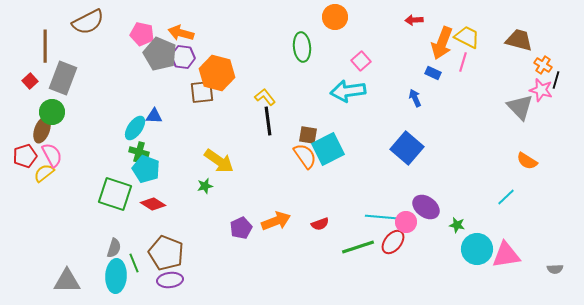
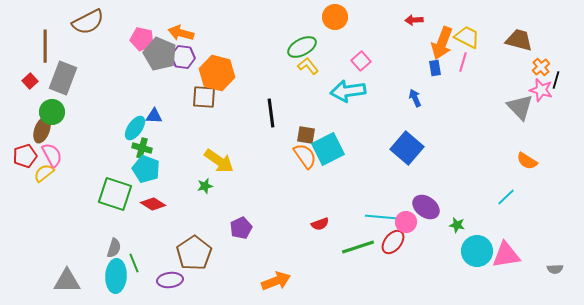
pink pentagon at (142, 34): moved 5 px down
green ellipse at (302, 47): rotated 68 degrees clockwise
orange cross at (543, 65): moved 2 px left, 2 px down; rotated 18 degrees clockwise
blue rectangle at (433, 73): moved 2 px right, 5 px up; rotated 56 degrees clockwise
brown square at (202, 92): moved 2 px right, 5 px down; rotated 10 degrees clockwise
yellow L-shape at (265, 97): moved 43 px right, 31 px up
black line at (268, 121): moved 3 px right, 8 px up
brown square at (308, 135): moved 2 px left
green cross at (139, 152): moved 3 px right, 4 px up
orange arrow at (276, 221): moved 60 px down
cyan circle at (477, 249): moved 2 px down
brown pentagon at (166, 253): moved 28 px right; rotated 16 degrees clockwise
